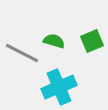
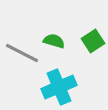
green square: moved 1 px right; rotated 10 degrees counterclockwise
